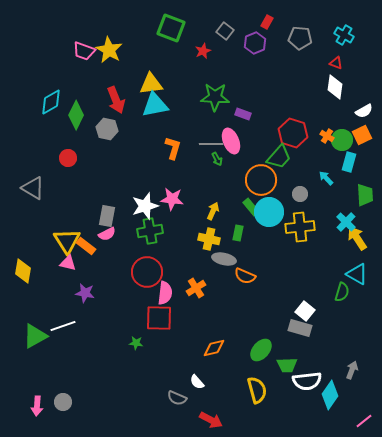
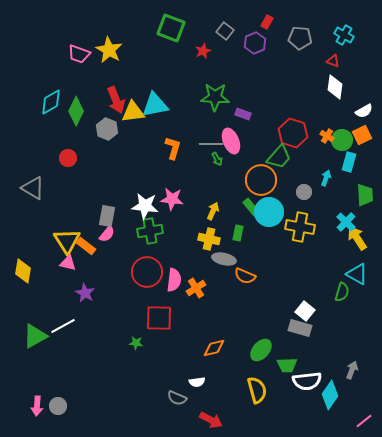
pink trapezoid at (84, 51): moved 5 px left, 3 px down
red triangle at (336, 63): moved 3 px left, 2 px up
yellow triangle at (151, 84): moved 18 px left, 28 px down
green diamond at (76, 115): moved 4 px up
gray hexagon at (107, 129): rotated 10 degrees clockwise
cyan arrow at (326, 178): rotated 63 degrees clockwise
gray circle at (300, 194): moved 4 px right, 2 px up
white star at (145, 206): rotated 24 degrees clockwise
yellow cross at (300, 227): rotated 16 degrees clockwise
pink semicircle at (107, 234): rotated 24 degrees counterclockwise
purple star at (85, 293): rotated 18 degrees clockwise
pink semicircle at (165, 293): moved 9 px right, 13 px up
white line at (63, 326): rotated 10 degrees counterclockwise
white semicircle at (197, 382): rotated 56 degrees counterclockwise
gray circle at (63, 402): moved 5 px left, 4 px down
